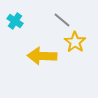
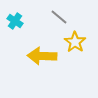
gray line: moved 3 px left, 3 px up
